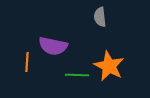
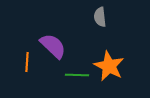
purple semicircle: rotated 148 degrees counterclockwise
